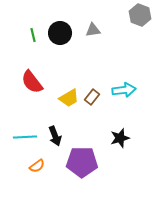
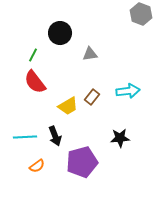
gray hexagon: moved 1 px right, 1 px up
gray triangle: moved 3 px left, 24 px down
green line: moved 20 px down; rotated 40 degrees clockwise
red semicircle: moved 3 px right
cyan arrow: moved 4 px right, 1 px down
yellow trapezoid: moved 1 px left, 8 px down
black star: rotated 12 degrees clockwise
purple pentagon: rotated 16 degrees counterclockwise
